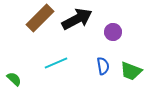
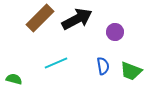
purple circle: moved 2 px right
green semicircle: rotated 28 degrees counterclockwise
